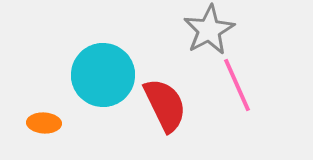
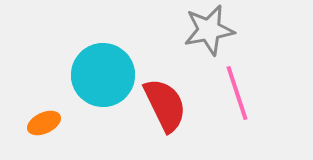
gray star: rotated 18 degrees clockwise
pink line: moved 8 px down; rotated 6 degrees clockwise
orange ellipse: rotated 28 degrees counterclockwise
